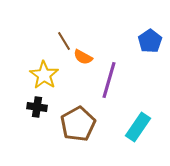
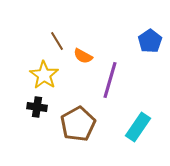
brown line: moved 7 px left
orange semicircle: moved 1 px up
purple line: moved 1 px right
